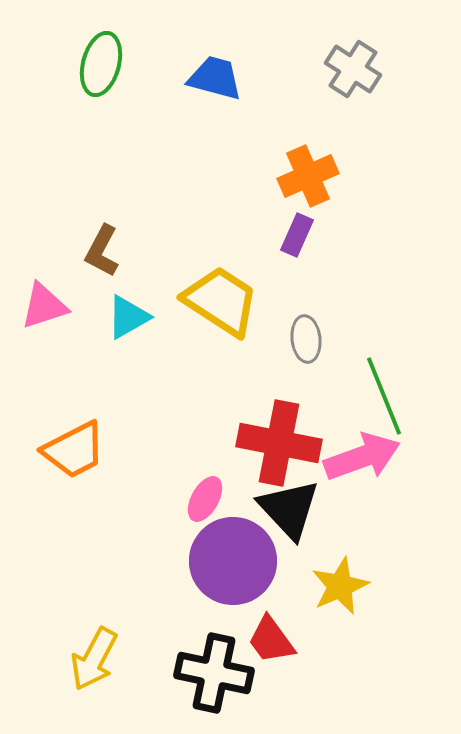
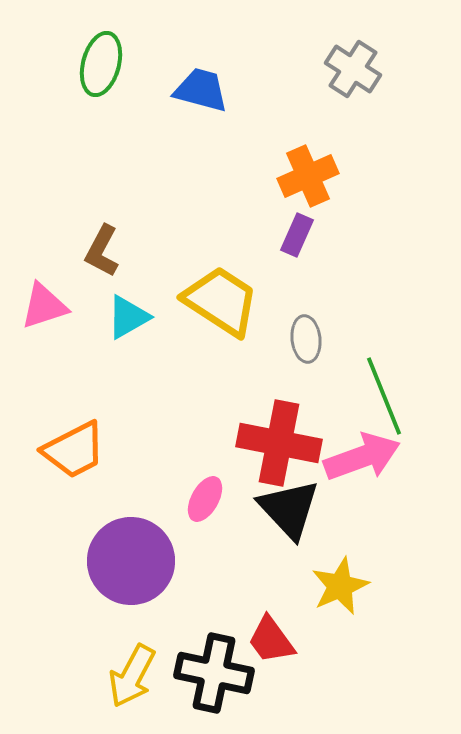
blue trapezoid: moved 14 px left, 12 px down
purple circle: moved 102 px left
yellow arrow: moved 38 px right, 17 px down
